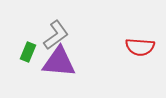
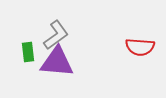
green rectangle: rotated 30 degrees counterclockwise
purple triangle: moved 2 px left
